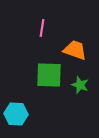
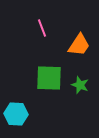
pink line: rotated 30 degrees counterclockwise
orange trapezoid: moved 4 px right, 5 px up; rotated 105 degrees clockwise
green square: moved 3 px down
